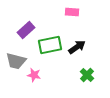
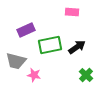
purple rectangle: rotated 18 degrees clockwise
green cross: moved 1 px left
